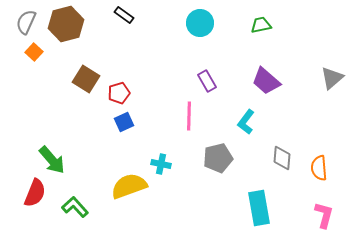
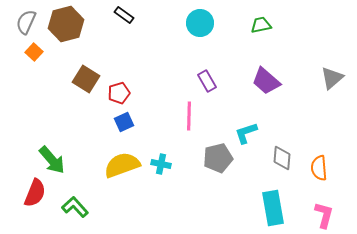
cyan L-shape: moved 11 px down; rotated 35 degrees clockwise
yellow semicircle: moved 7 px left, 21 px up
cyan rectangle: moved 14 px right
